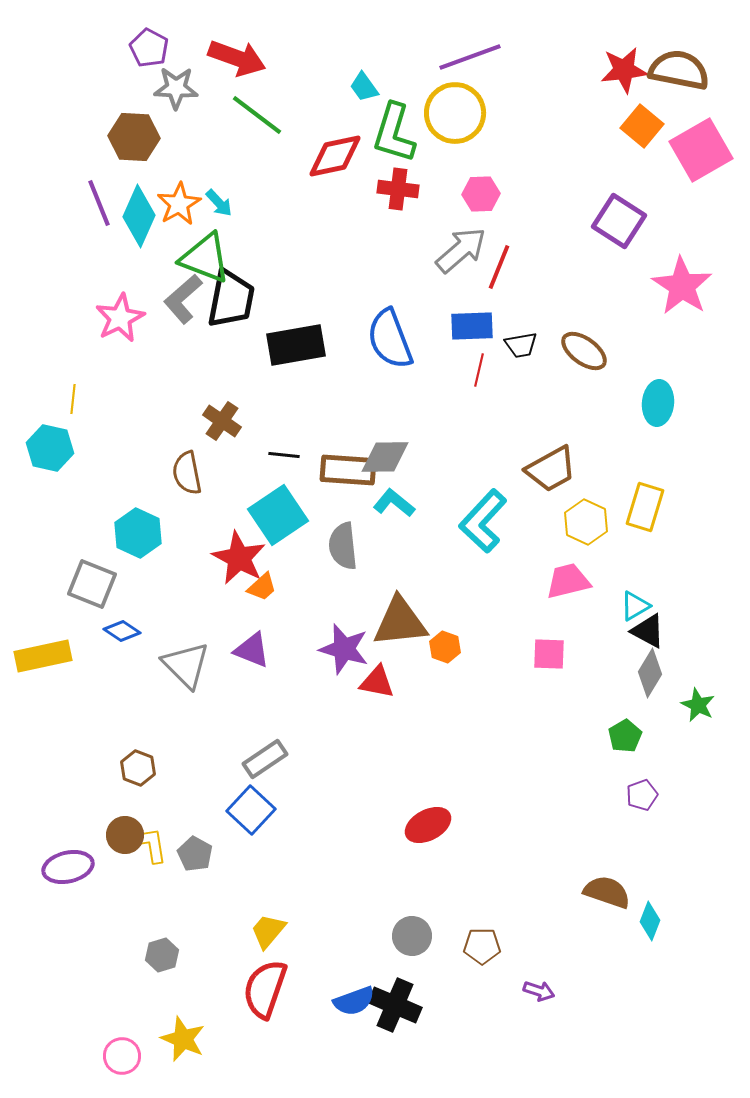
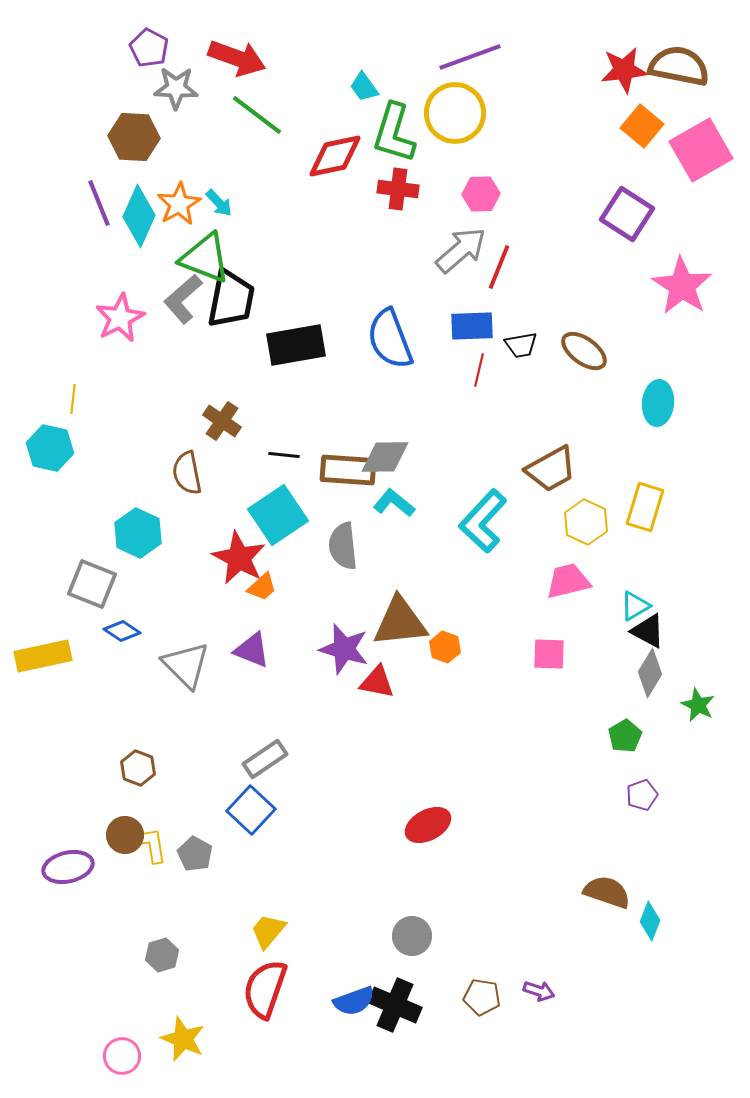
brown semicircle at (679, 70): moved 4 px up
purple square at (619, 221): moved 8 px right, 7 px up
brown pentagon at (482, 946): moved 51 px down; rotated 9 degrees clockwise
